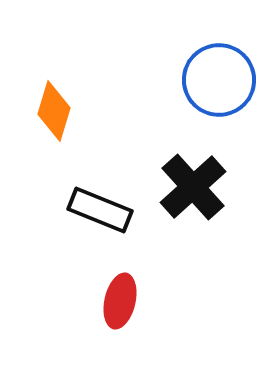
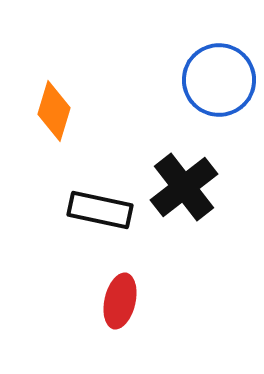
black cross: moved 9 px left; rotated 4 degrees clockwise
black rectangle: rotated 10 degrees counterclockwise
